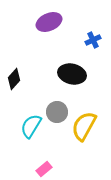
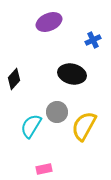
pink rectangle: rotated 28 degrees clockwise
